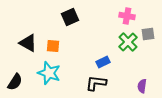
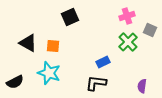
pink cross: rotated 28 degrees counterclockwise
gray square: moved 2 px right, 4 px up; rotated 32 degrees clockwise
black semicircle: rotated 30 degrees clockwise
